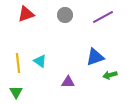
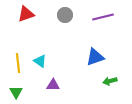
purple line: rotated 15 degrees clockwise
green arrow: moved 6 px down
purple triangle: moved 15 px left, 3 px down
